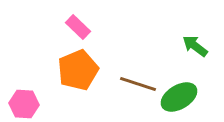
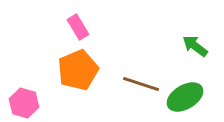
pink rectangle: rotated 15 degrees clockwise
brown line: moved 3 px right
green ellipse: moved 6 px right
pink hexagon: moved 1 px up; rotated 12 degrees clockwise
